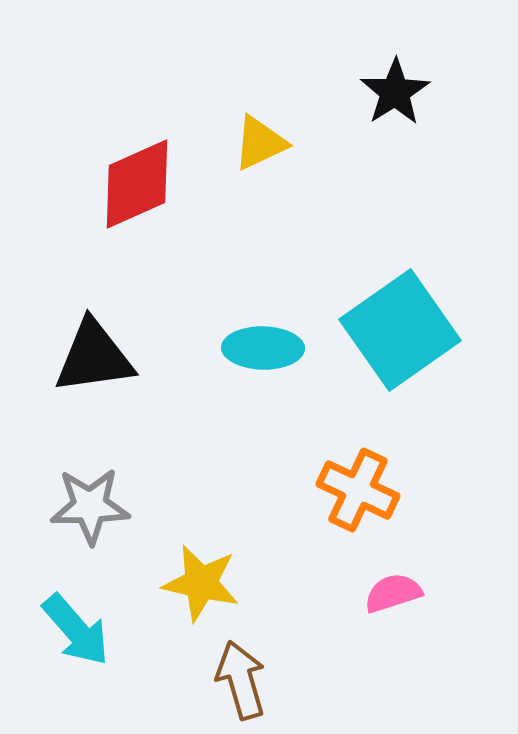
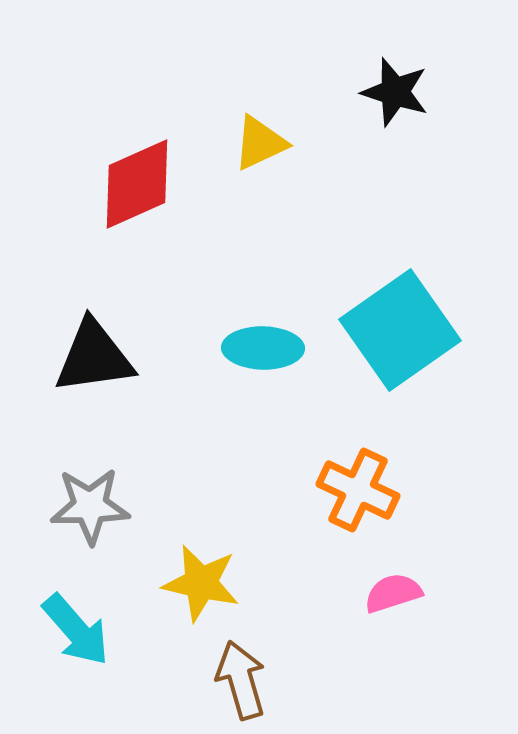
black star: rotated 22 degrees counterclockwise
